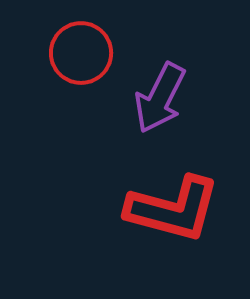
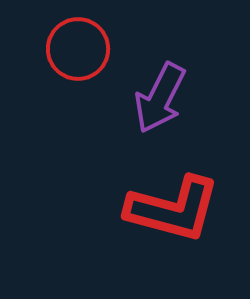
red circle: moved 3 px left, 4 px up
